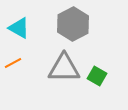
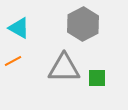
gray hexagon: moved 10 px right
orange line: moved 2 px up
green square: moved 2 px down; rotated 30 degrees counterclockwise
